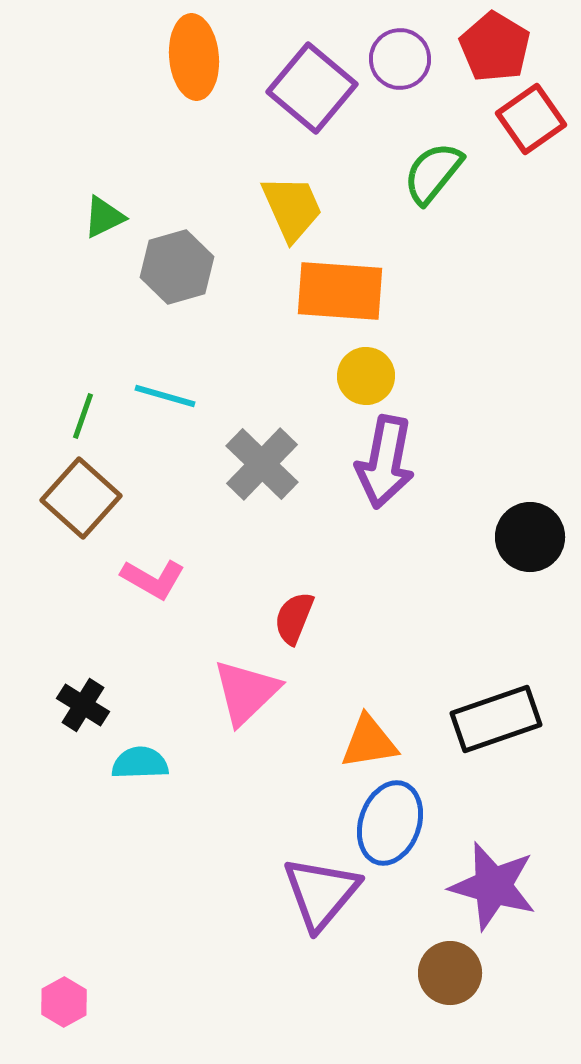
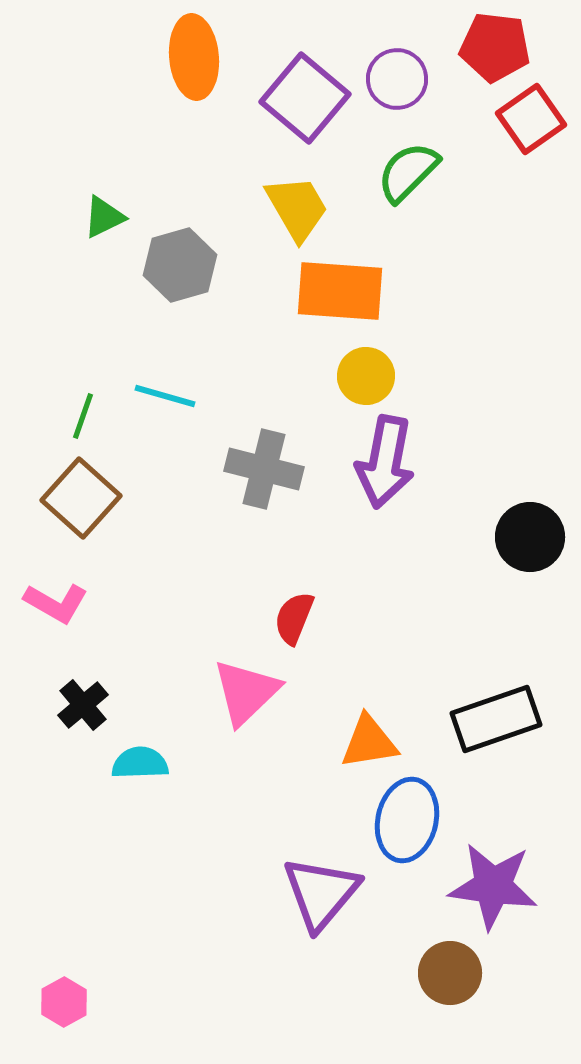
red pentagon: rotated 24 degrees counterclockwise
purple circle: moved 3 px left, 20 px down
purple square: moved 7 px left, 10 px down
green semicircle: moved 25 px left, 1 px up; rotated 6 degrees clockwise
yellow trapezoid: moved 5 px right; rotated 6 degrees counterclockwise
gray hexagon: moved 3 px right, 2 px up
gray cross: moved 2 px right, 5 px down; rotated 30 degrees counterclockwise
pink L-shape: moved 97 px left, 24 px down
black cross: rotated 18 degrees clockwise
blue ellipse: moved 17 px right, 3 px up; rotated 6 degrees counterclockwise
purple star: rotated 8 degrees counterclockwise
